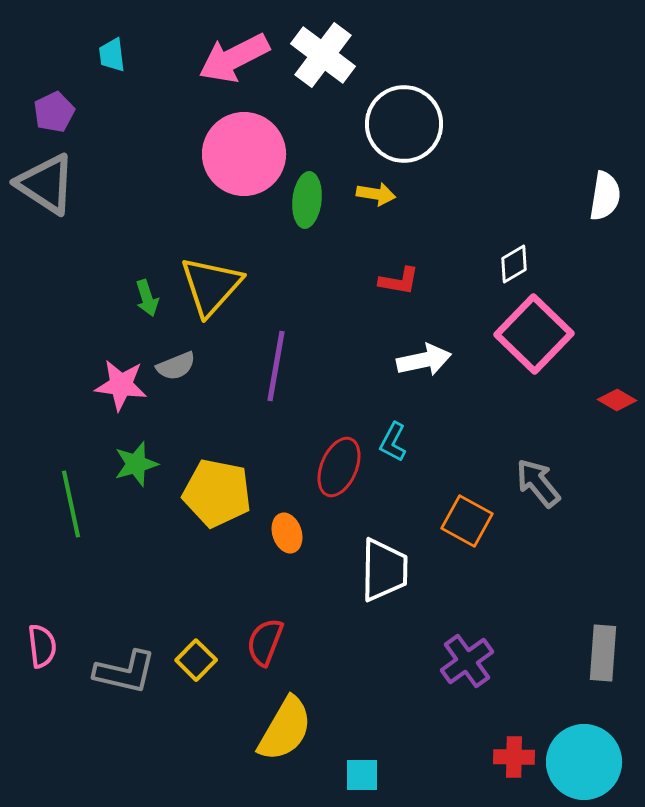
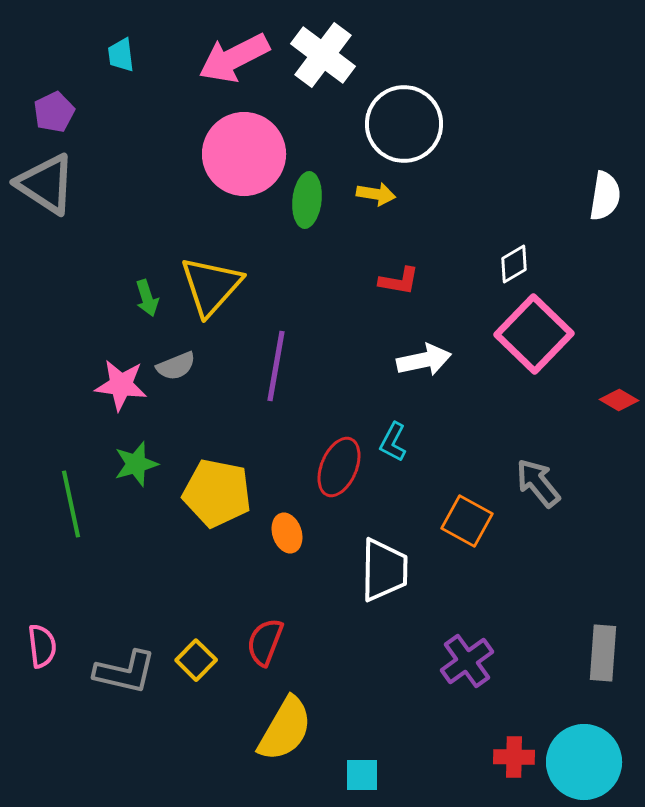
cyan trapezoid: moved 9 px right
red diamond: moved 2 px right
